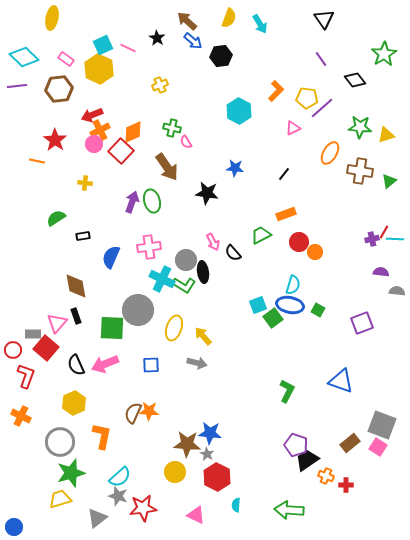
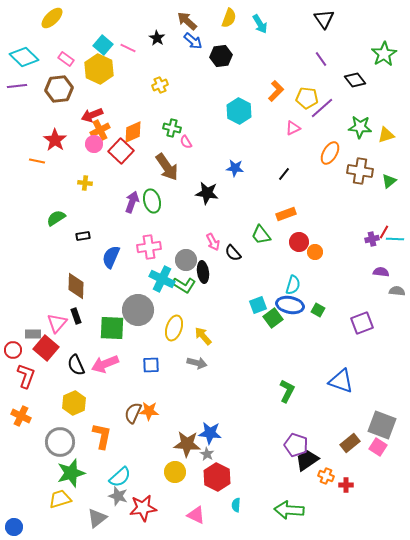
yellow ellipse at (52, 18): rotated 35 degrees clockwise
cyan square at (103, 45): rotated 24 degrees counterclockwise
green trapezoid at (261, 235): rotated 100 degrees counterclockwise
brown diamond at (76, 286): rotated 12 degrees clockwise
